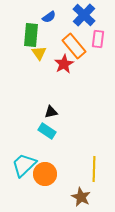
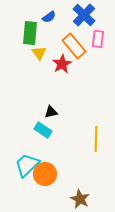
green rectangle: moved 1 px left, 2 px up
red star: moved 2 px left
cyan rectangle: moved 4 px left, 1 px up
cyan trapezoid: moved 3 px right
yellow line: moved 2 px right, 30 px up
brown star: moved 1 px left, 2 px down
